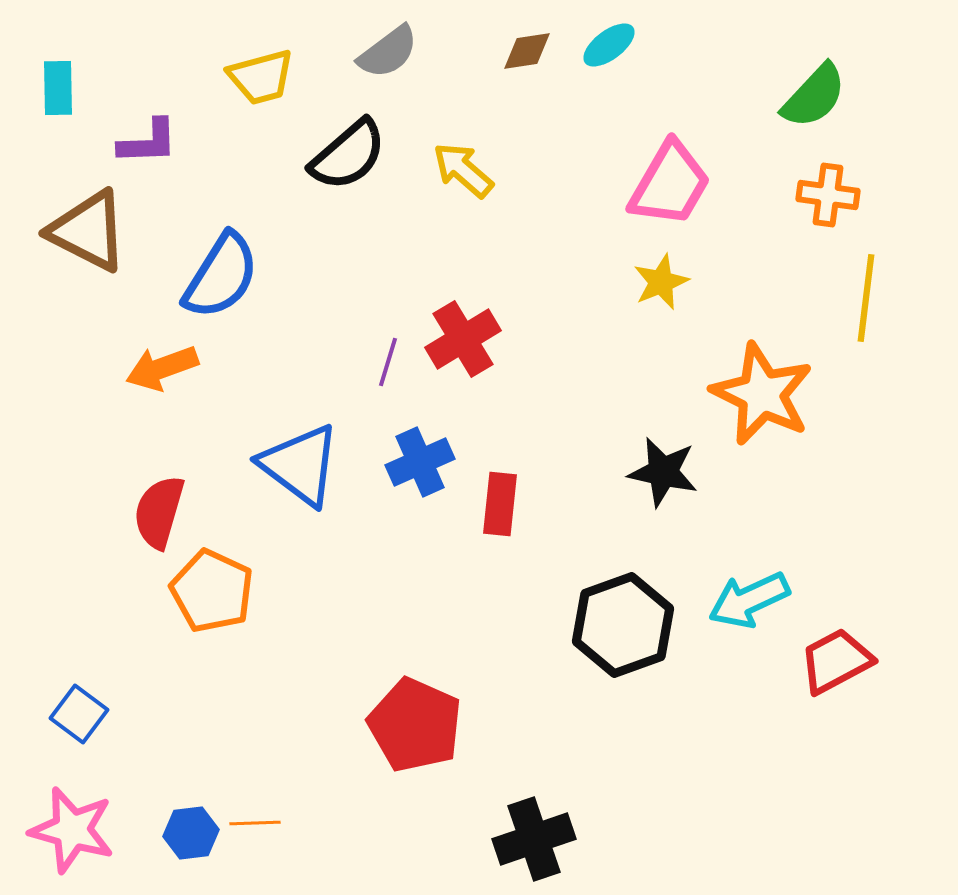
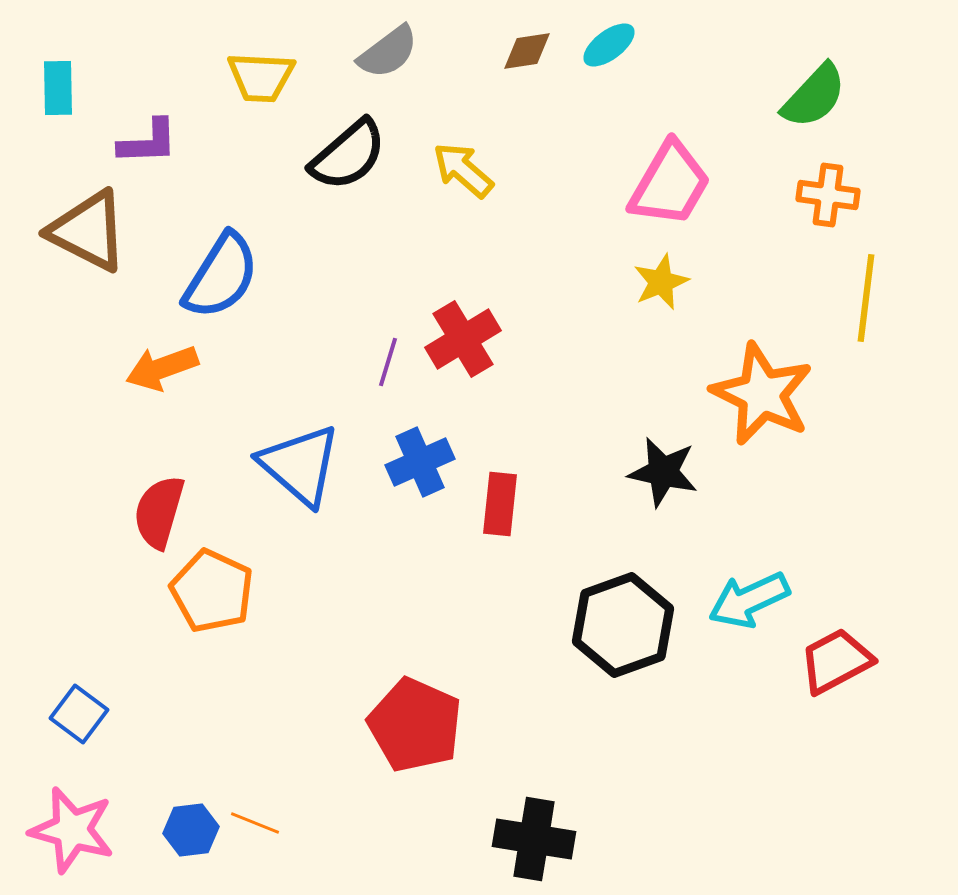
yellow trapezoid: rotated 18 degrees clockwise
blue triangle: rotated 4 degrees clockwise
orange line: rotated 24 degrees clockwise
blue hexagon: moved 3 px up
black cross: rotated 28 degrees clockwise
